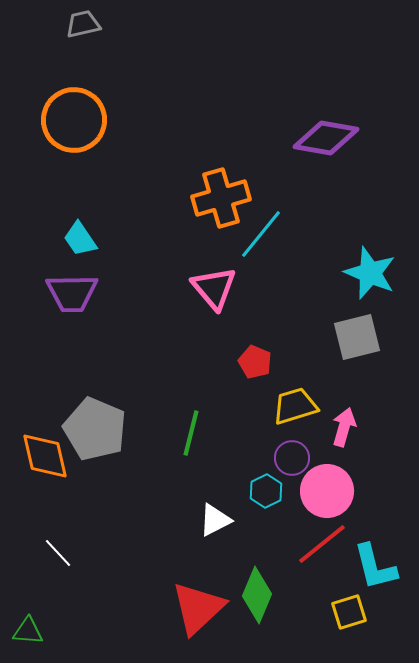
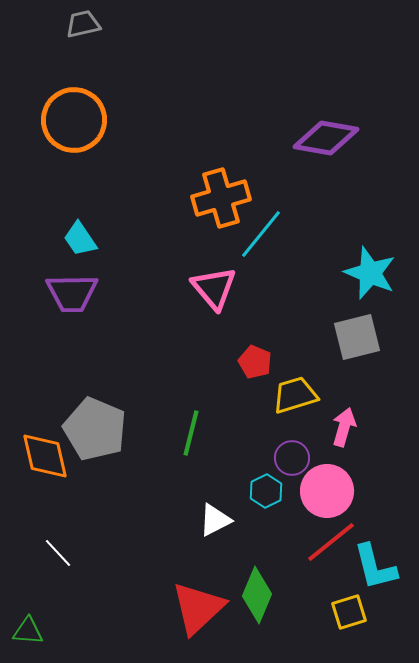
yellow trapezoid: moved 11 px up
red line: moved 9 px right, 2 px up
